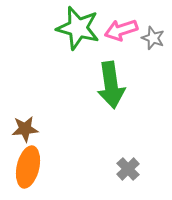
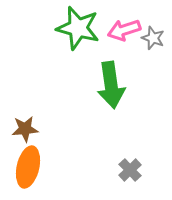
pink arrow: moved 3 px right
gray cross: moved 2 px right, 1 px down
